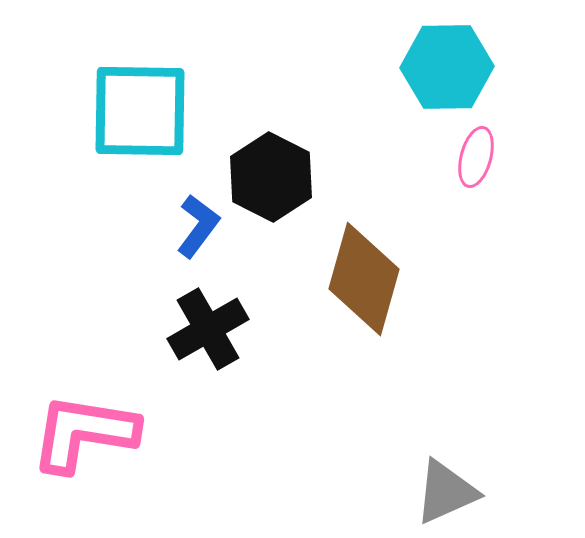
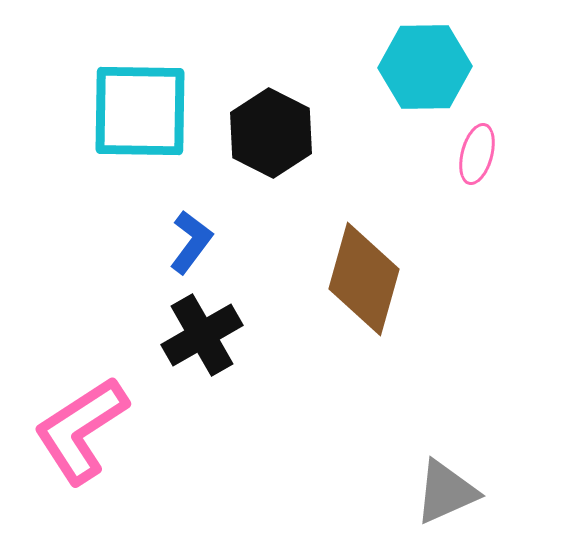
cyan hexagon: moved 22 px left
pink ellipse: moved 1 px right, 3 px up
black hexagon: moved 44 px up
blue L-shape: moved 7 px left, 16 px down
black cross: moved 6 px left, 6 px down
pink L-shape: moved 3 px left, 3 px up; rotated 42 degrees counterclockwise
